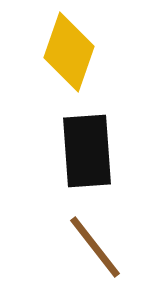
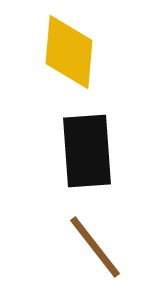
yellow diamond: rotated 14 degrees counterclockwise
